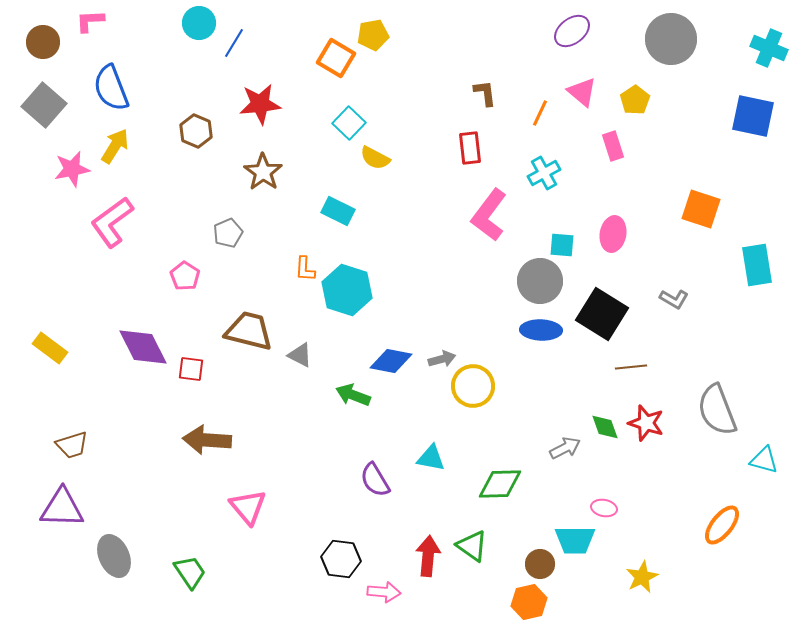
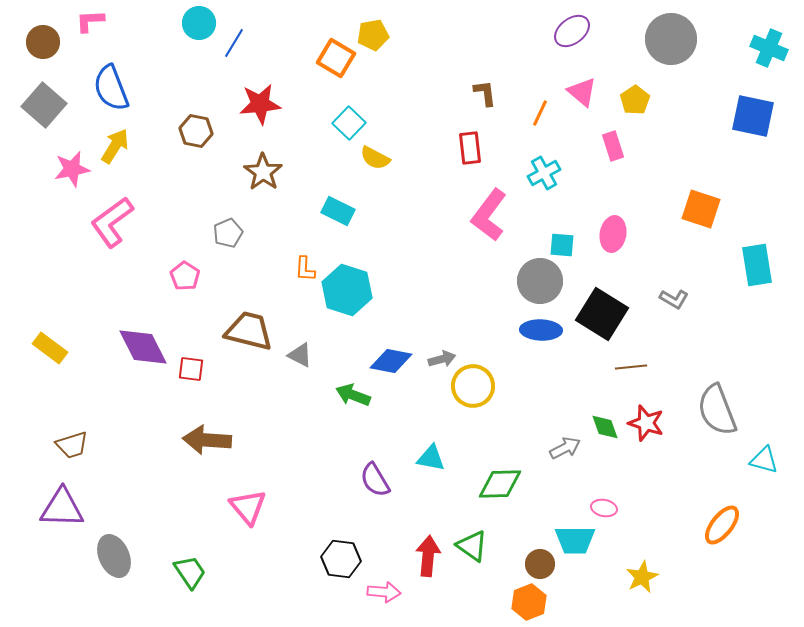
brown hexagon at (196, 131): rotated 12 degrees counterclockwise
orange hexagon at (529, 602): rotated 8 degrees counterclockwise
